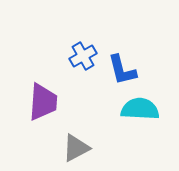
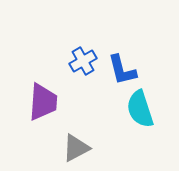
blue cross: moved 5 px down
cyan semicircle: rotated 111 degrees counterclockwise
